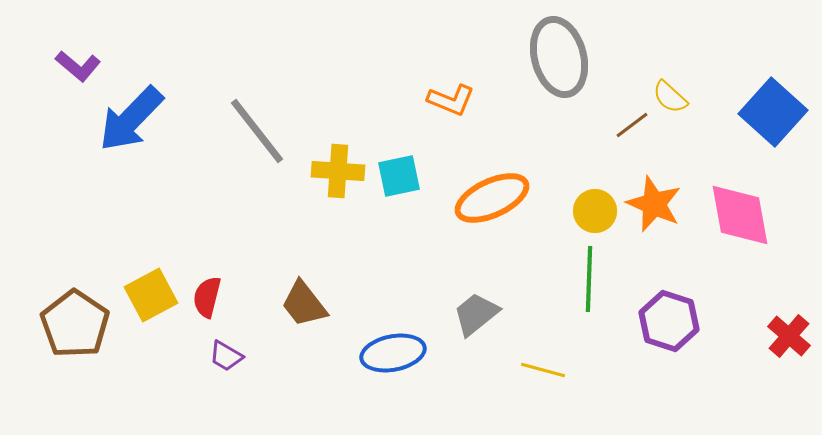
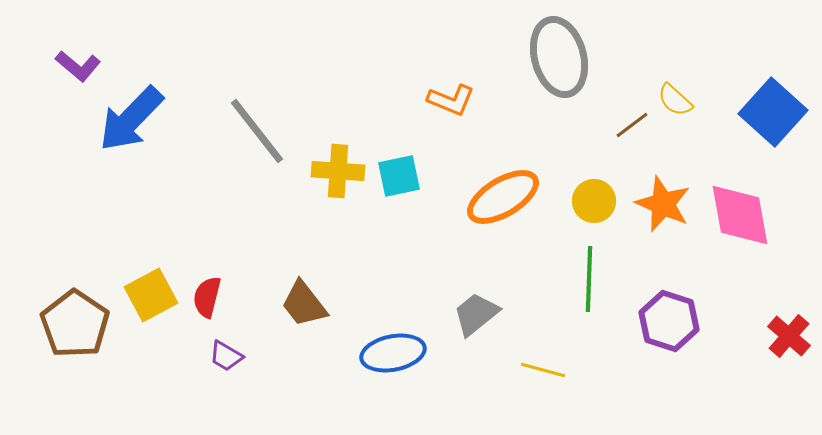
yellow semicircle: moved 5 px right, 3 px down
orange ellipse: moved 11 px right, 1 px up; rotated 6 degrees counterclockwise
orange star: moved 9 px right
yellow circle: moved 1 px left, 10 px up
